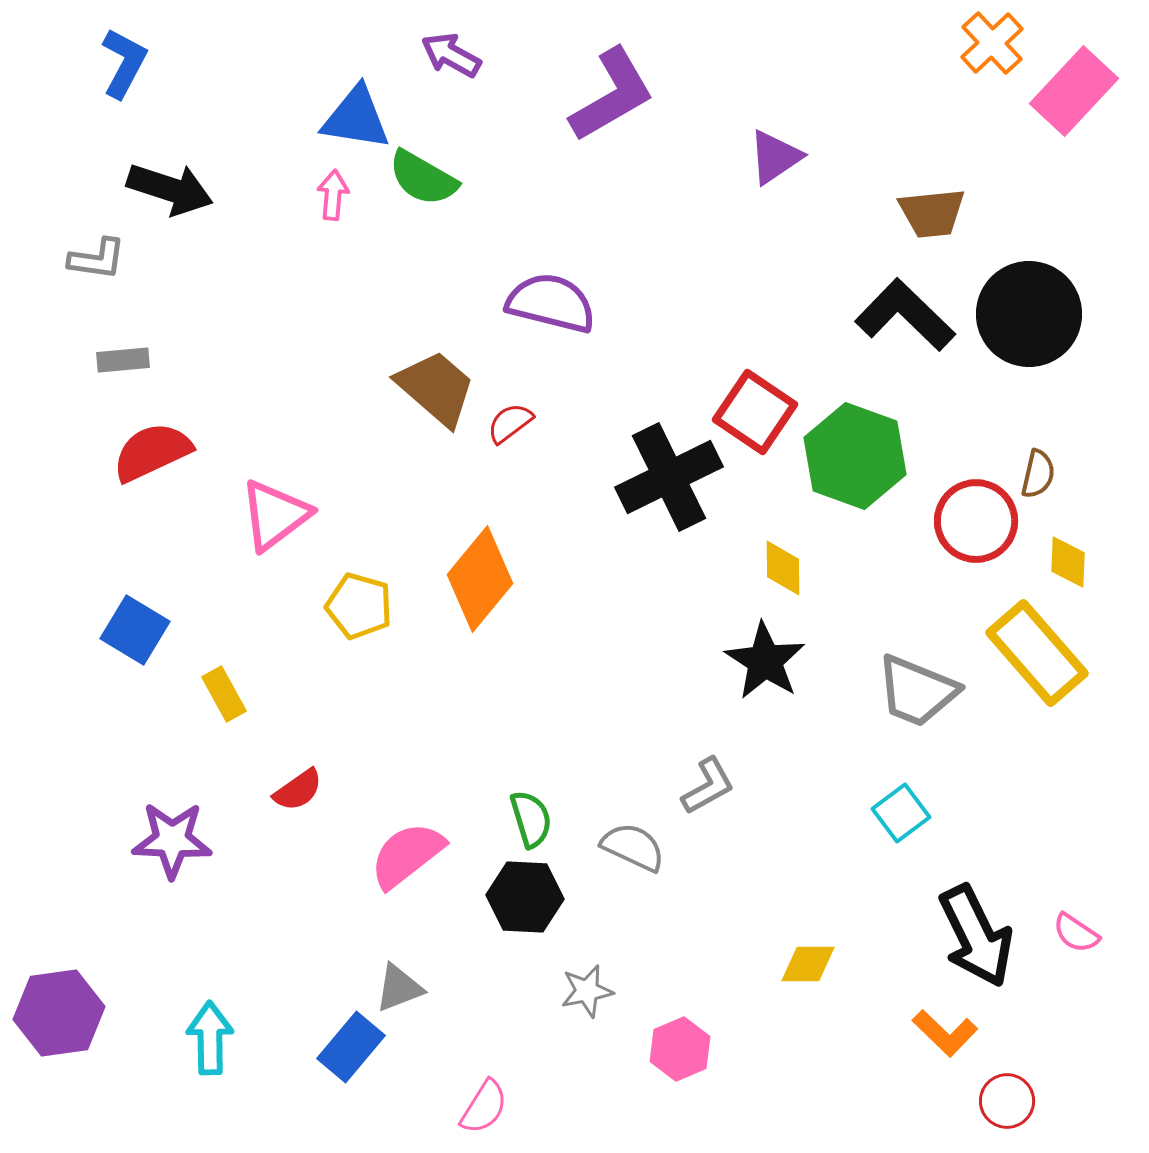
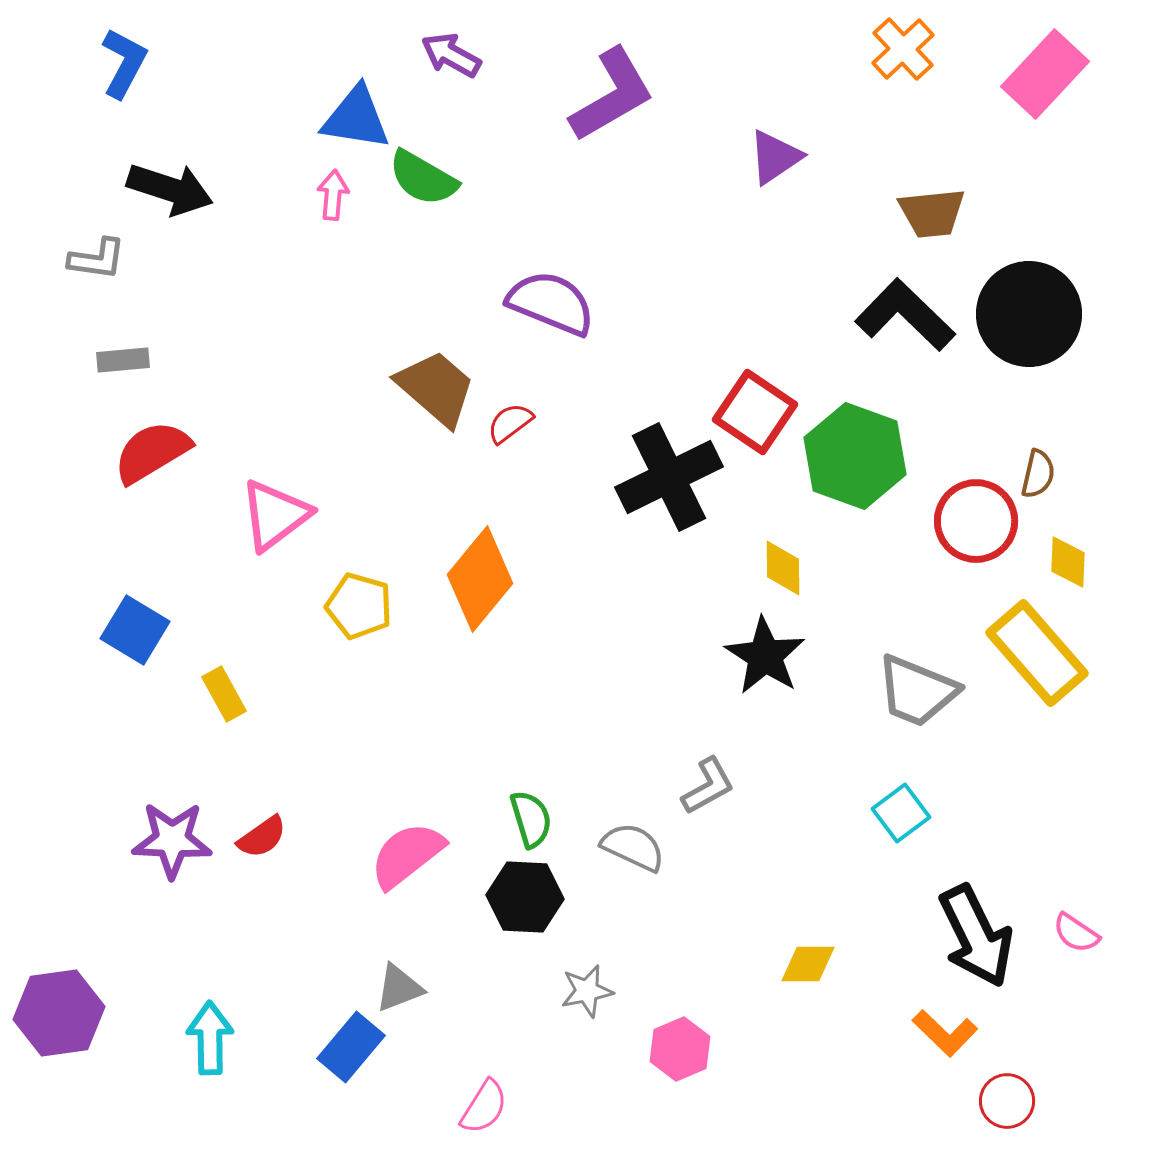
orange cross at (992, 43): moved 89 px left, 6 px down
pink rectangle at (1074, 91): moved 29 px left, 17 px up
purple semicircle at (551, 303): rotated 8 degrees clockwise
red semicircle at (152, 452): rotated 6 degrees counterclockwise
black star at (765, 661): moved 5 px up
red semicircle at (298, 790): moved 36 px left, 47 px down
